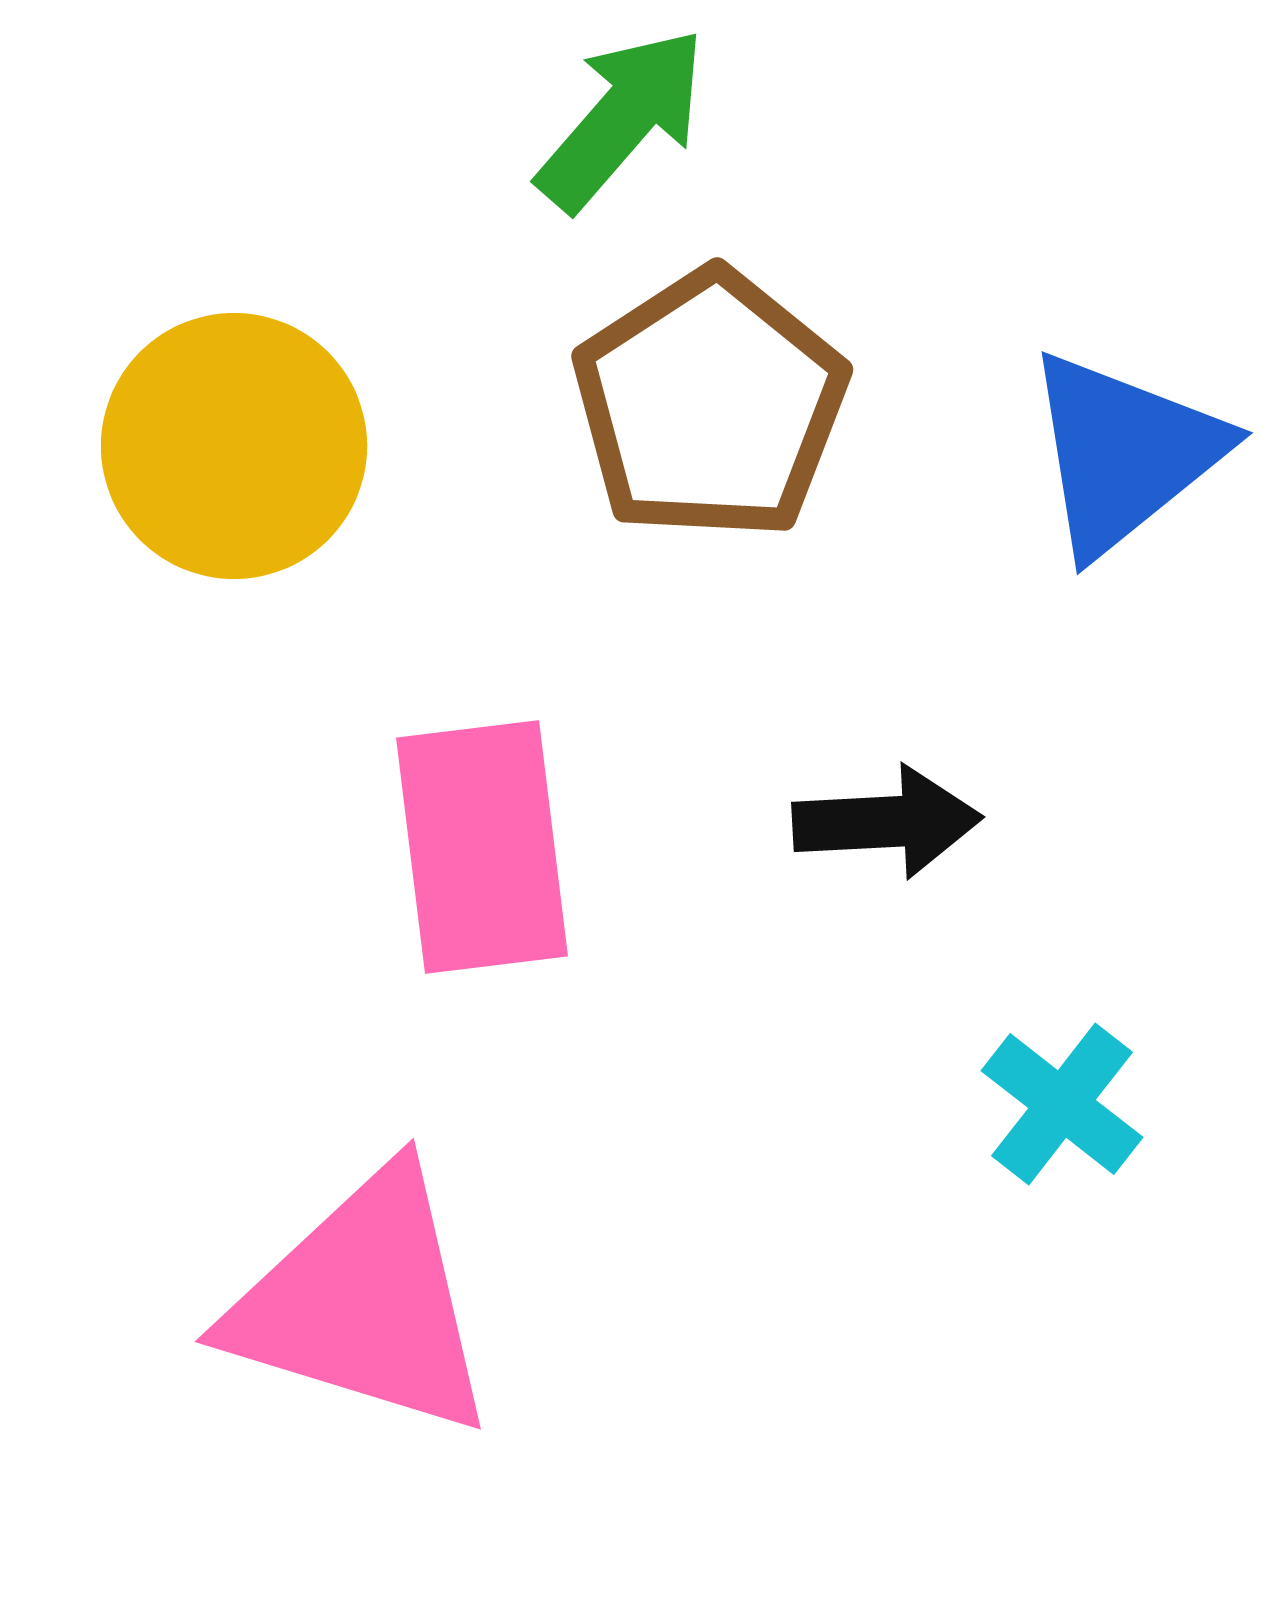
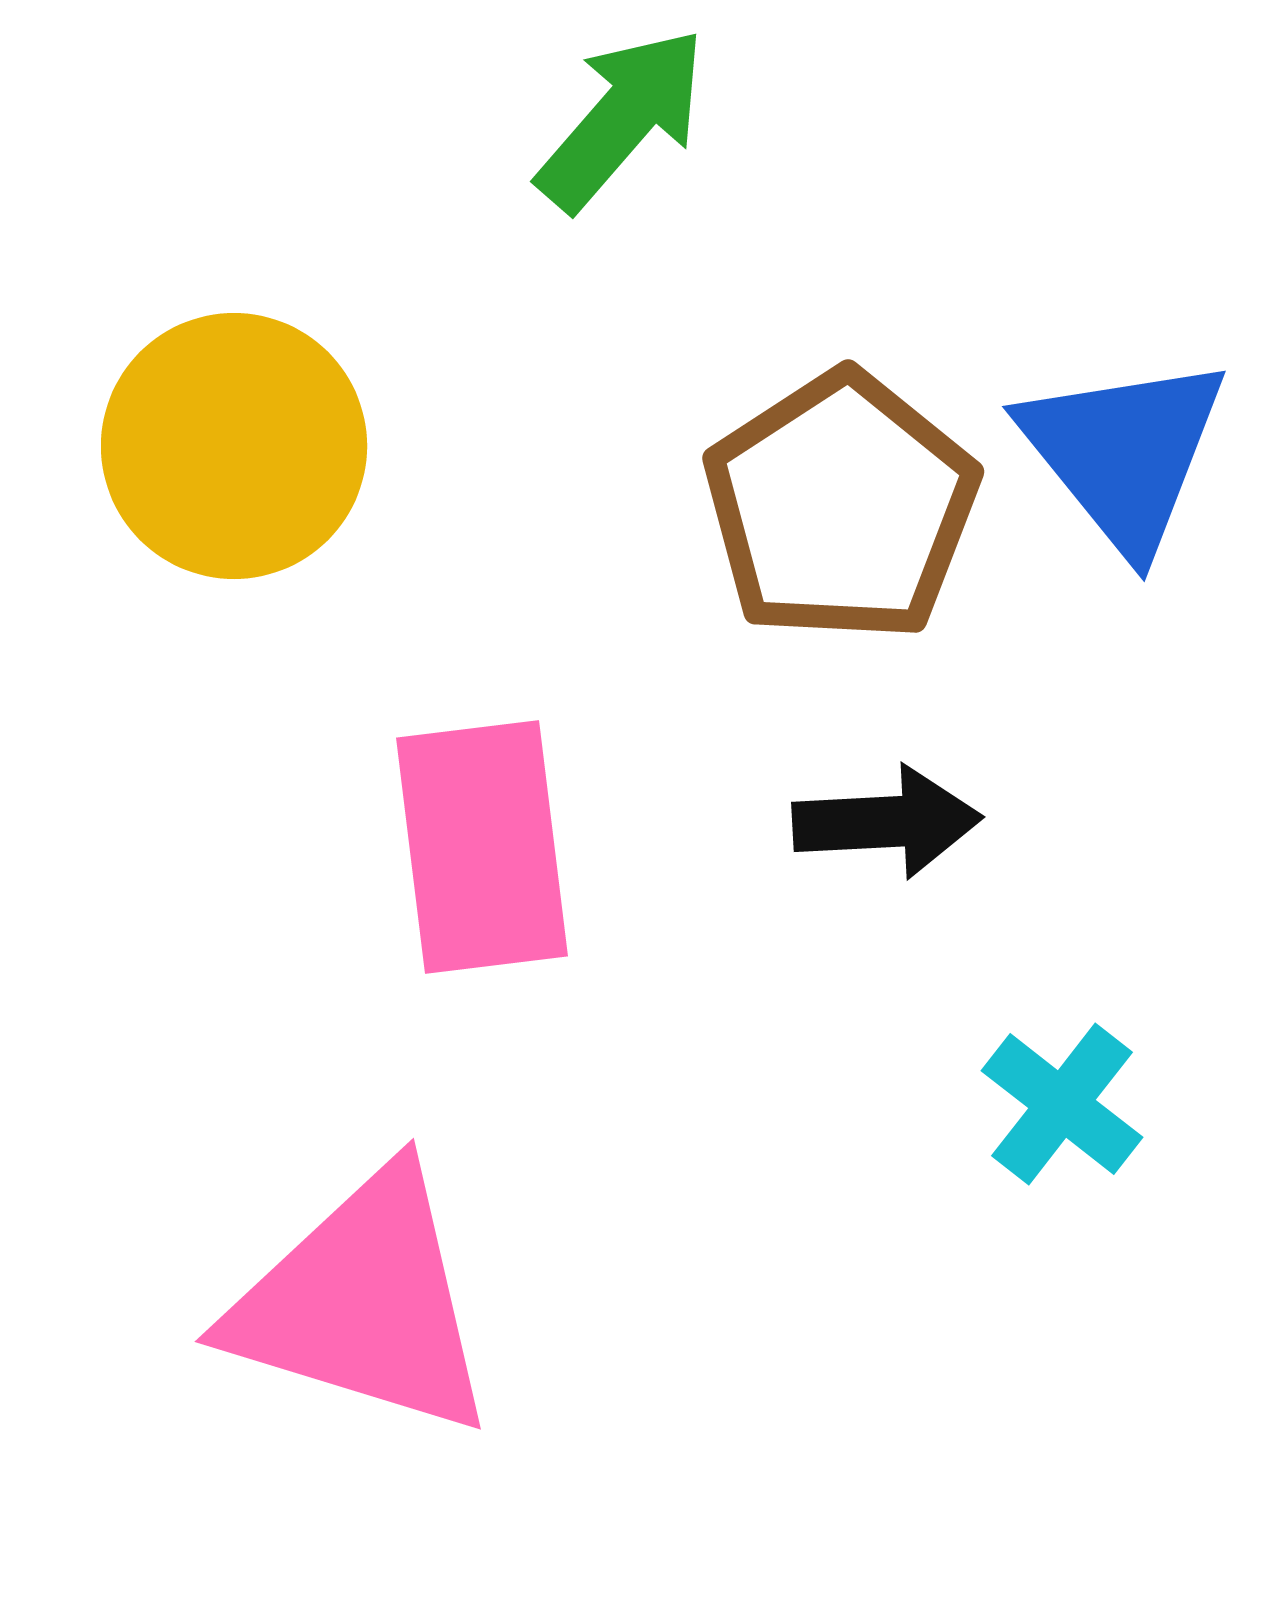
brown pentagon: moved 131 px right, 102 px down
blue triangle: rotated 30 degrees counterclockwise
